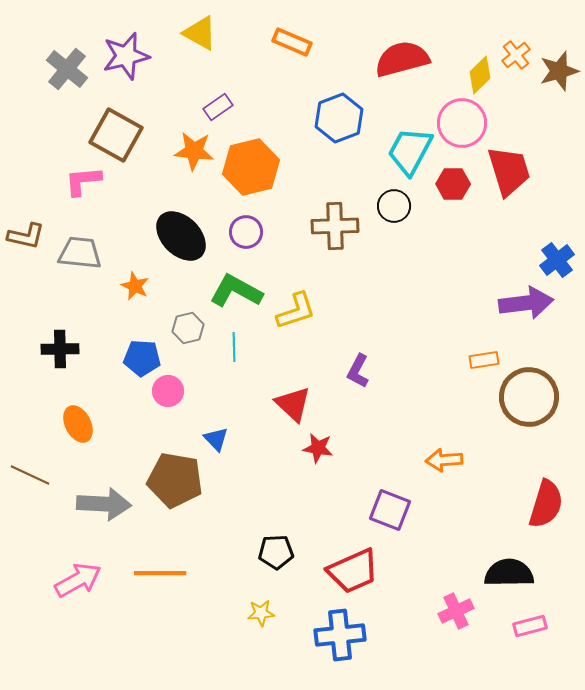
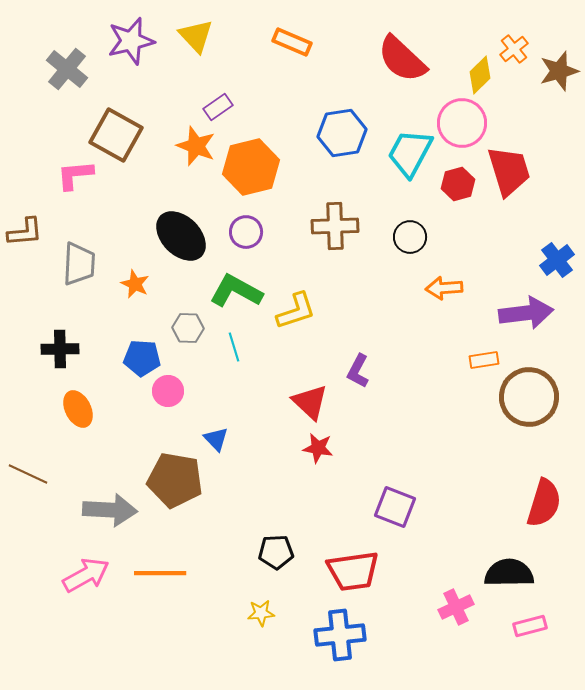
yellow triangle at (200, 33): moved 4 px left, 3 px down; rotated 18 degrees clockwise
orange cross at (516, 55): moved 2 px left, 6 px up
purple star at (126, 56): moved 5 px right, 15 px up
red semicircle at (402, 59): rotated 122 degrees counterclockwise
blue hexagon at (339, 118): moved 3 px right, 15 px down; rotated 12 degrees clockwise
orange star at (194, 151): moved 2 px right, 5 px up; rotated 15 degrees clockwise
cyan trapezoid at (410, 151): moved 2 px down
pink L-shape at (83, 181): moved 8 px left, 6 px up
red hexagon at (453, 184): moved 5 px right; rotated 16 degrees counterclockwise
black circle at (394, 206): moved 16 px right, 31 px down
brown L-shape at (26, 236): moved 1 px left, 4 px up; rotated 18 degrees counterclockwise
gray trapezoid at (80, 253): moved 1 px left, 11 px down; rotated 87 degrees clockwise
orange star at (135, 286): moved 2 px up
purple arrow at (526, 303): moved 10 px down
gray hexagon at (188, 328): rotated 16 degrees clockwise
cyan line at (234, 347): rotated 16 degrees counterclockwise
red triangle at (293, 404): moved 17 px right, 2 px up
orange ellipse at (78, 424): moved 15 px up
orange arrow at (444, 460): moved 172 px up
brown line at (30, 475): moved 2 px left, 1 px up
gray arrow at (104, 504): moved 6 px right, 6 px down
red semicircle at (546, 504): moved 2 px left, 1 px up
purple square at (390, 510): moved 5 px right, 3 px up
red trapezoid at (353, 571): rotated 16 degrees clockwise
pink arrow at (78, 580): moved 8 px right, 5 px up
pink cross at (456, 611): moved 4 px up
